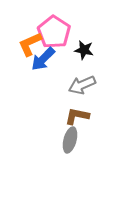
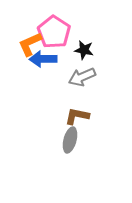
blue arrow: rotated 44 degrees clockwise
gray arrow: moved 8 px up
